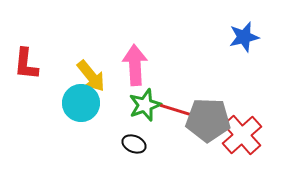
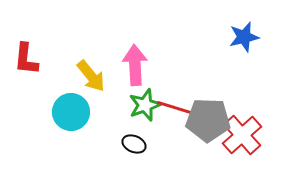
red L-shape: moved 5 px up
cyan circle: moved 10 px left, 9 px down
red line: moved 3 px left, 3 px up
